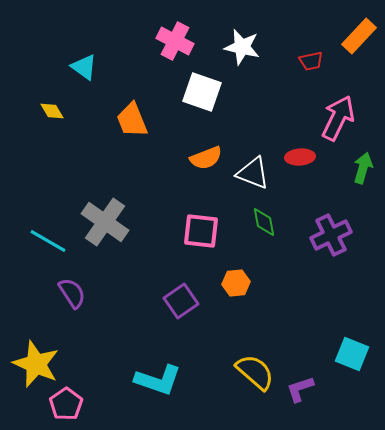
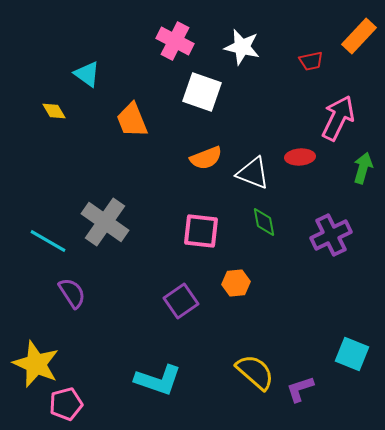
cyan triangle: moved 3 px right, 7 px down
yellow diamond: moved 2 px right
pink pentagon: rotated 20 degrees clockwise
